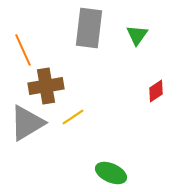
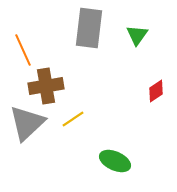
yellow line: moved 2 px down
gray triangle: rotated 12 degrees counterclockwise
green ellipse: moved 4 px right, 12 px up
